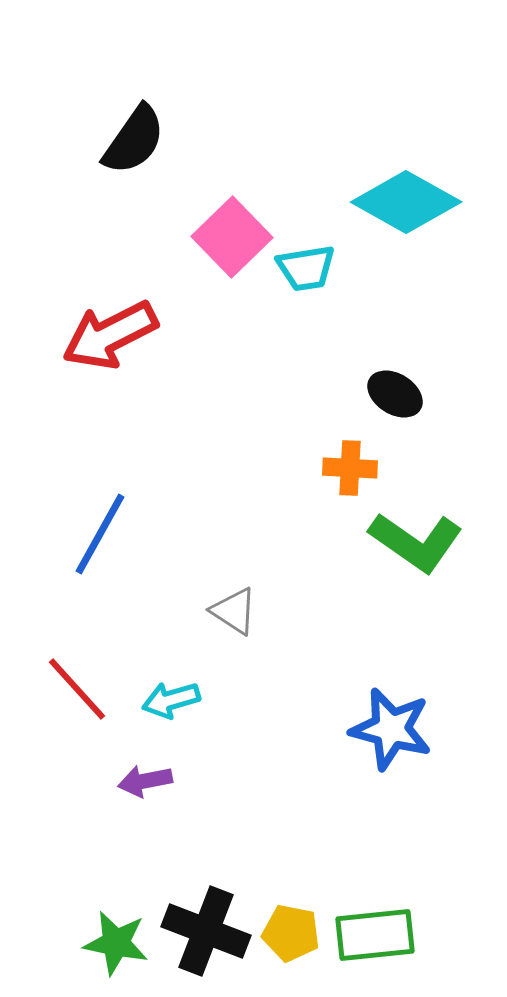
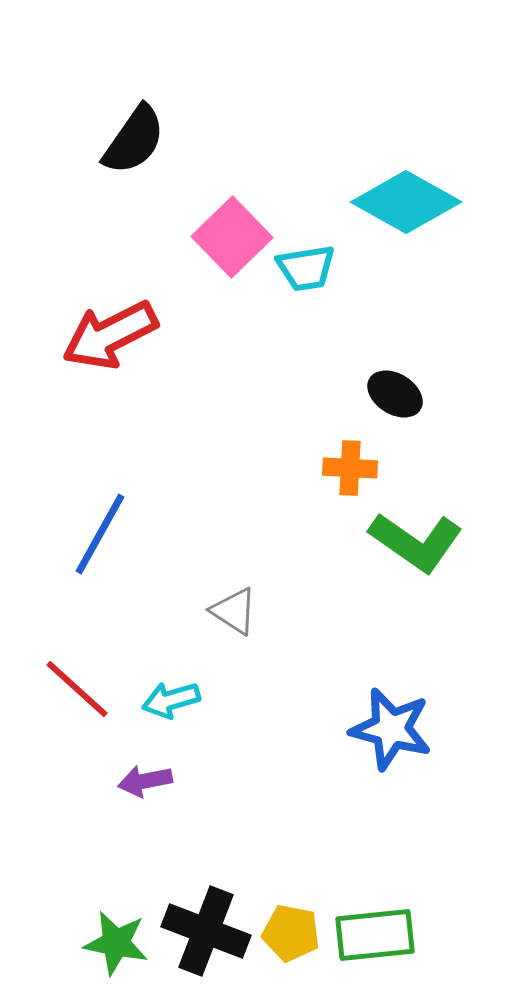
red line: rotated 6 degrees counterclockwise
